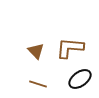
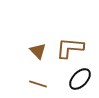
brown triangle: moved 2 px right
black ellipse: rotated 10 degrees counterclockwise
